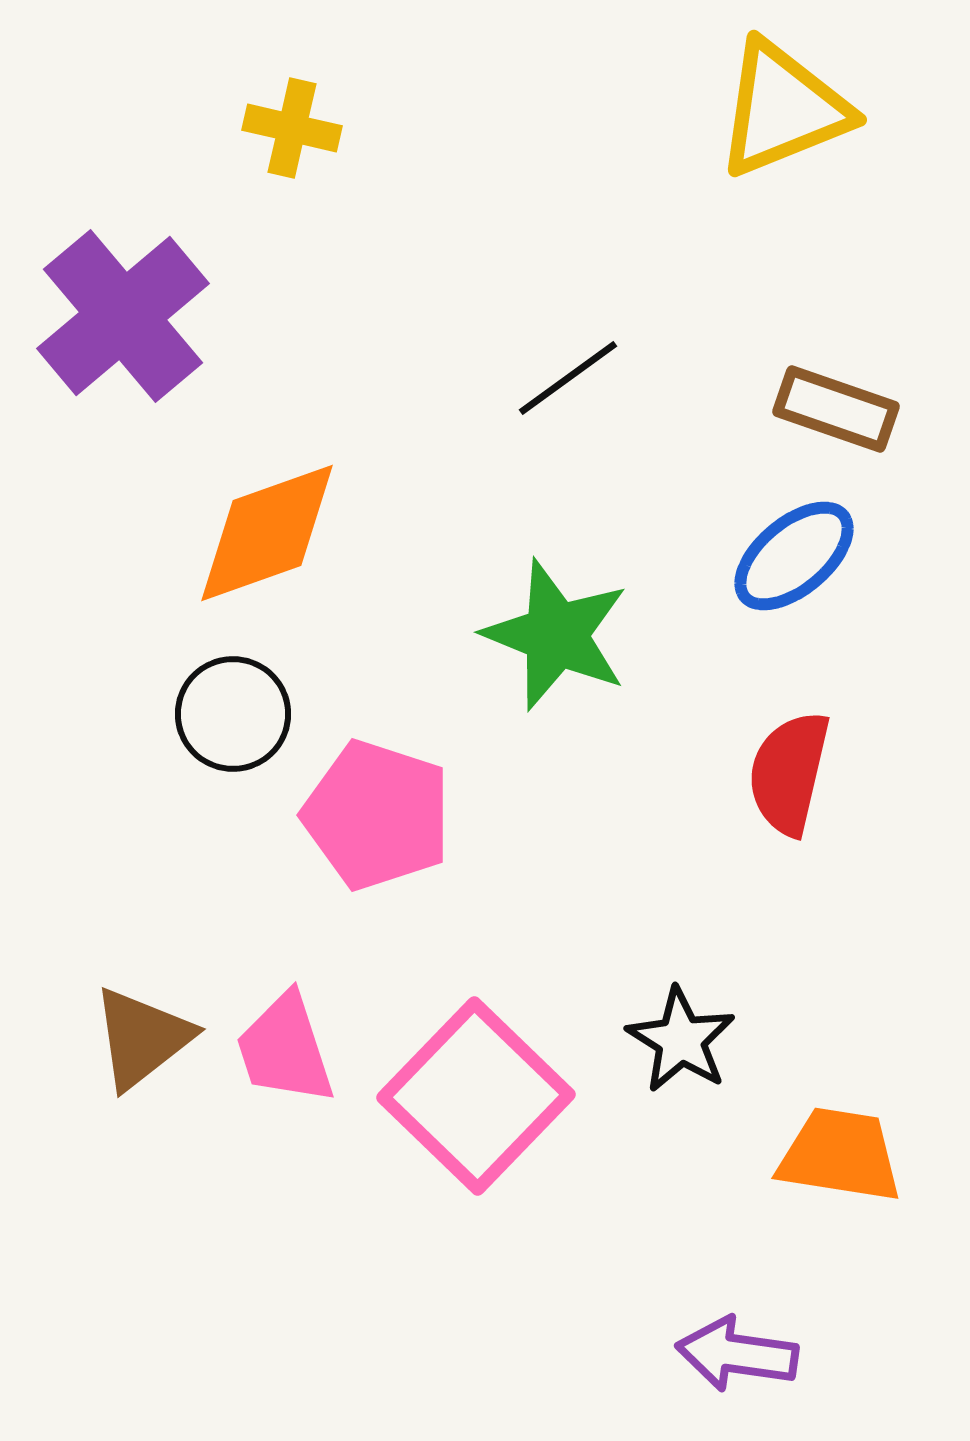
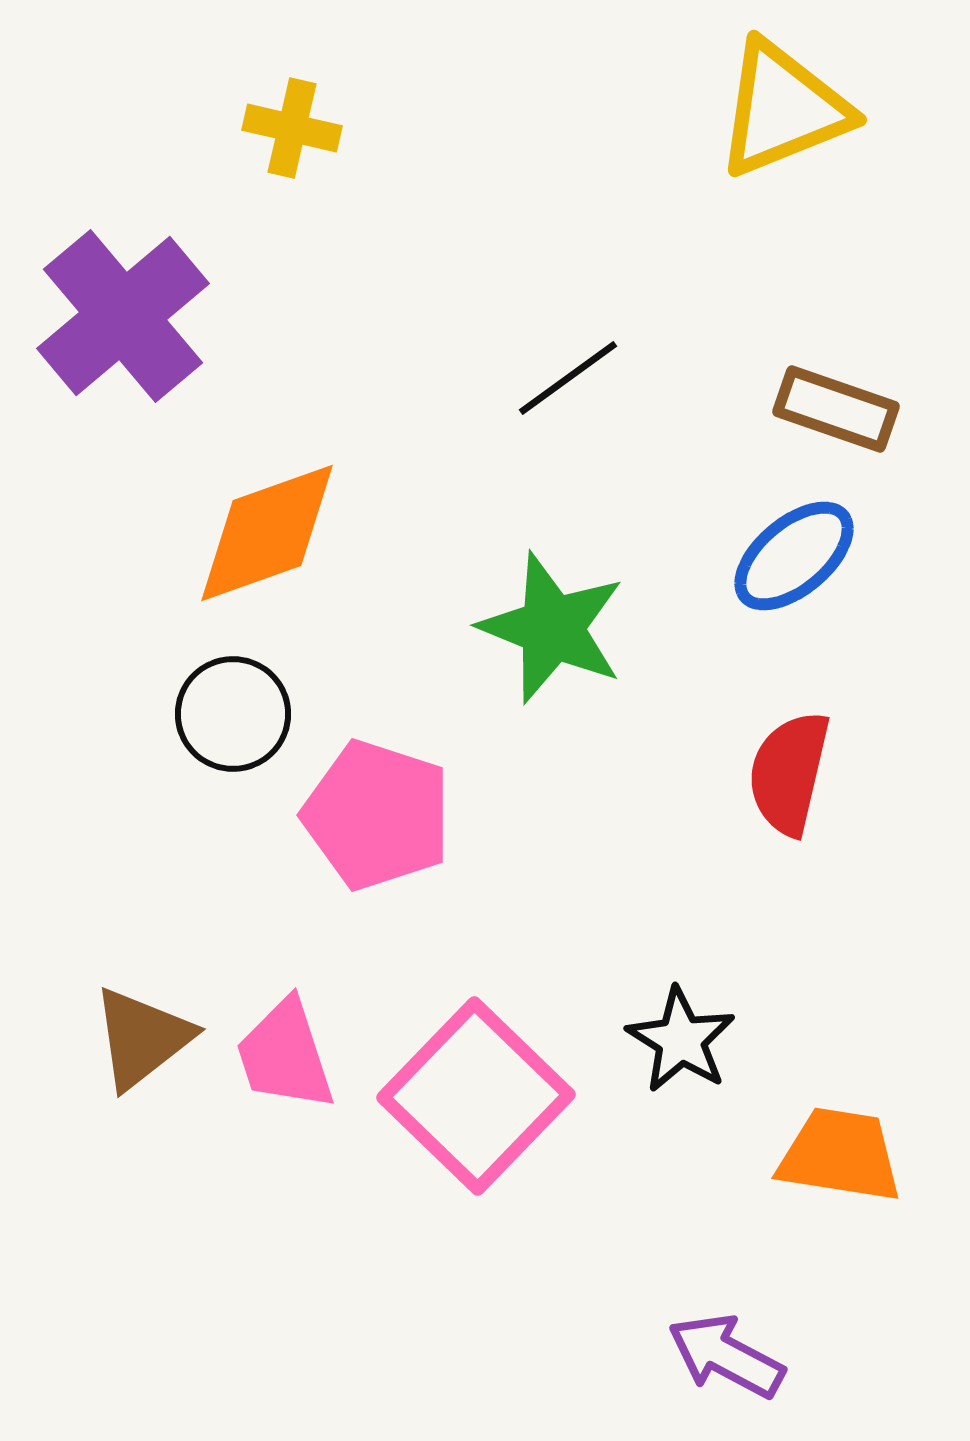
green star: moved 4 px left, 7 px up
pink trapezoid: moved 6 px down
purple arrow: moved 11 px left, 2 px down; rotated 20 degrees clockwise
